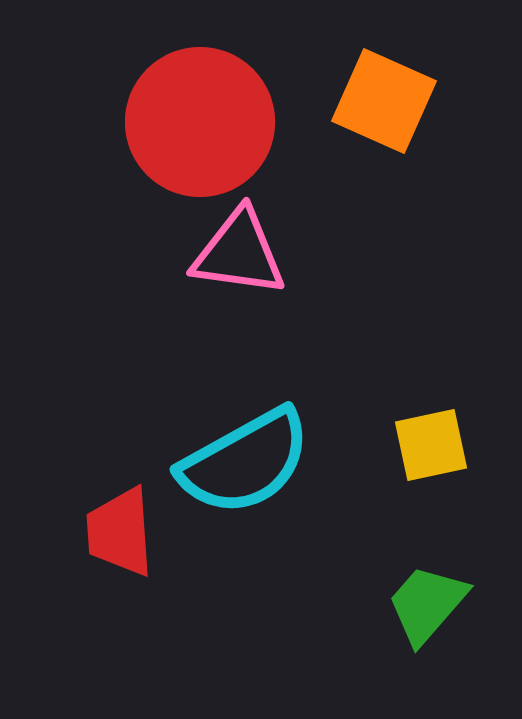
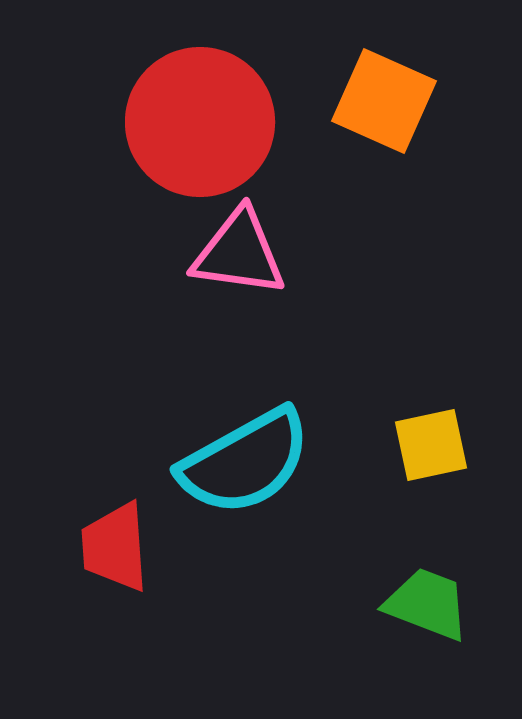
red trapezoid: moved 5 px left, 15 px down
green trapezoid: rotated 70 degrees clockwise
